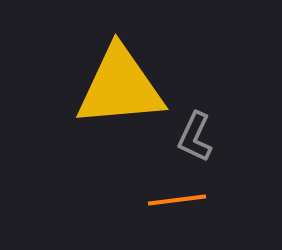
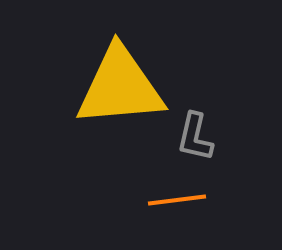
gray L-shape: rotated 12 degrees counterclockwise
